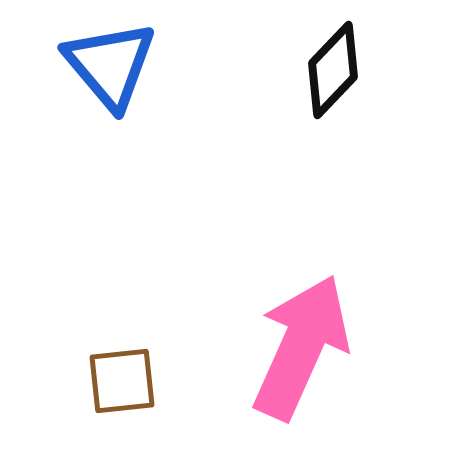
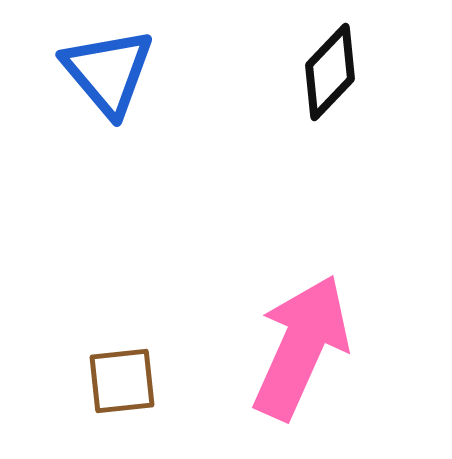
blue triangle: moved 2 px left, 7 px down
black diamond: moved 3 px left, 2 px down
